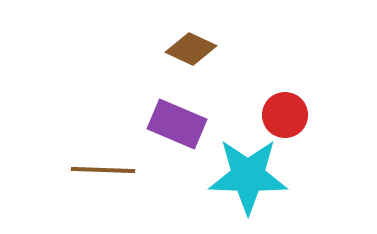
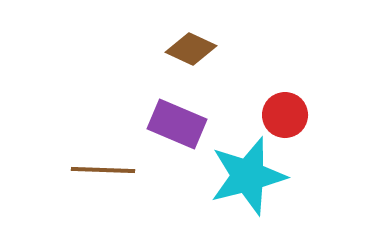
cyan star: rotated 16 degrees counterclockwise
